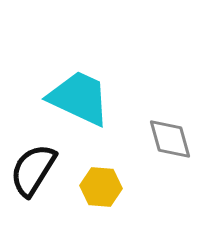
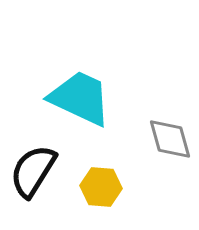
cyan trapezoid: moved 1 px right
black semicircle: moved 1 px down
